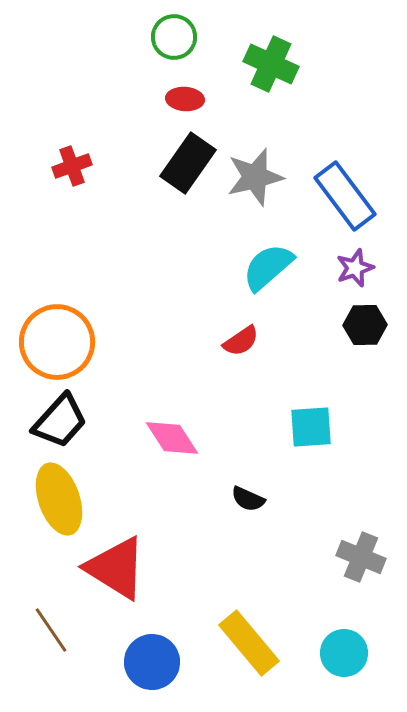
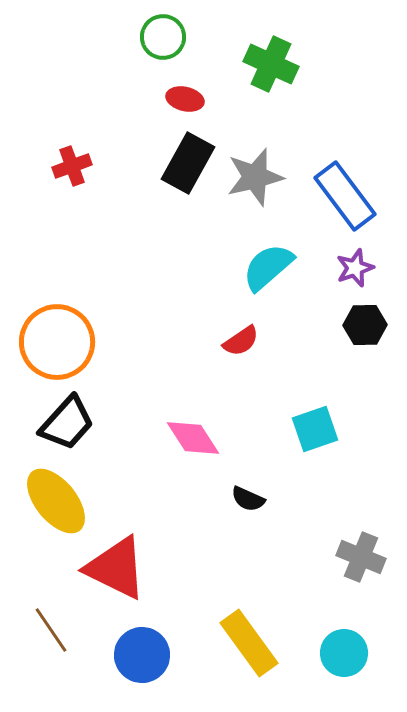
green circle: moved 11 px left
red ellipse: rotated 9 degrees clockwise
black rectangle: rotated 6 degrees counterclockwise
black trapezoid: moved 7 px right, 2 px down
cyan square: moved 4 px right, 2 px down; rotated 15 degrees counterclockwise
pink diamond: moved 21 px right
yellow ellipse: moved 3 px left, 2 px down; rotated 20 degrees counterclockwise
red triangle: rotated 6 degrees counterclockwise
yellow rectangle: rotated 4 degrees clockwise
blue circle: moved 10 px left, 7 px up
